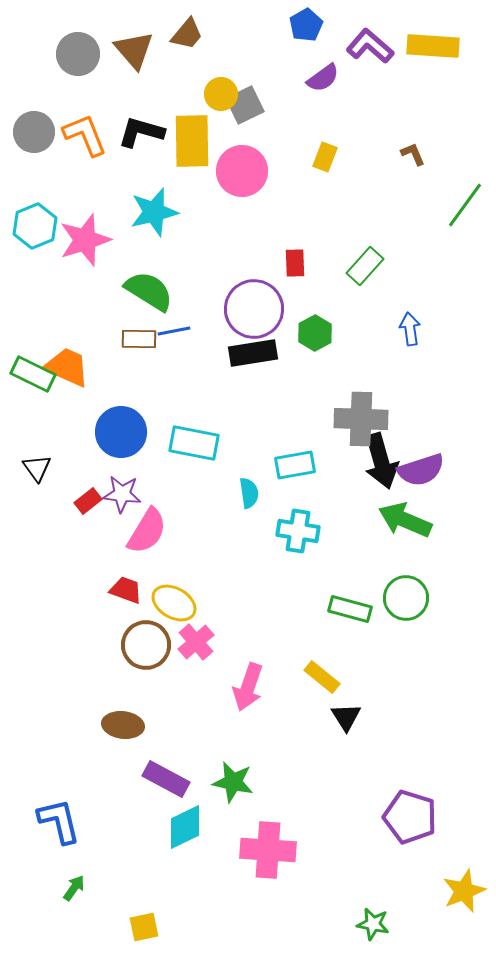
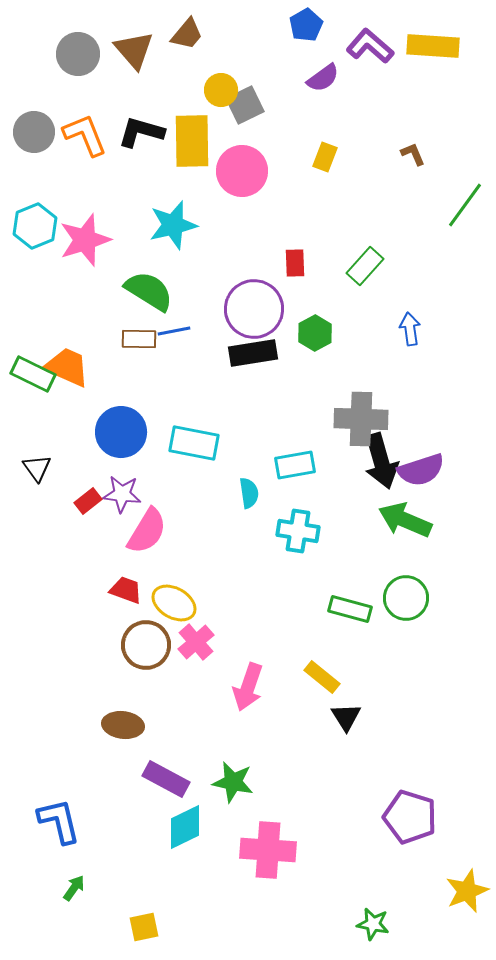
yellow circle at (221, 94): moved 4 px up
cyan star at (154, 212): moved 19 px right, 13 px down
yellow star at (464, 891): moved 3 px right
